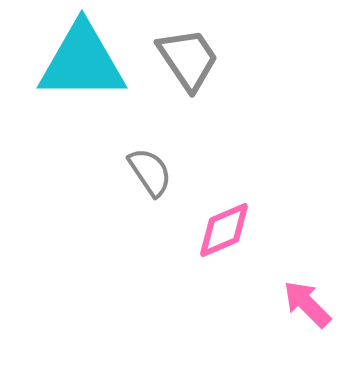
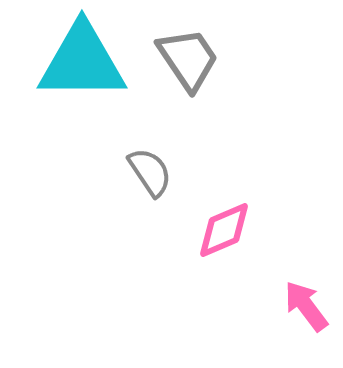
pink arrow: moved 1 px left, 2 px down; rotated 8 degrees clockwise
